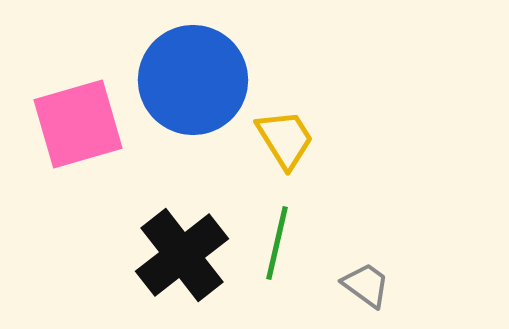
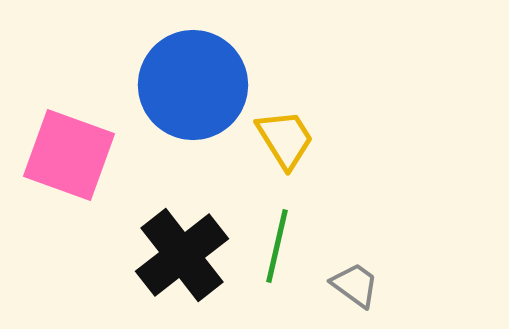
blue circle: moved 5 px down
pink square: moved 9 px left, 31 px down; rotated 36 degrees clockwise
green line: moved 3 px down
gray trapezoid: moved 11 px left
